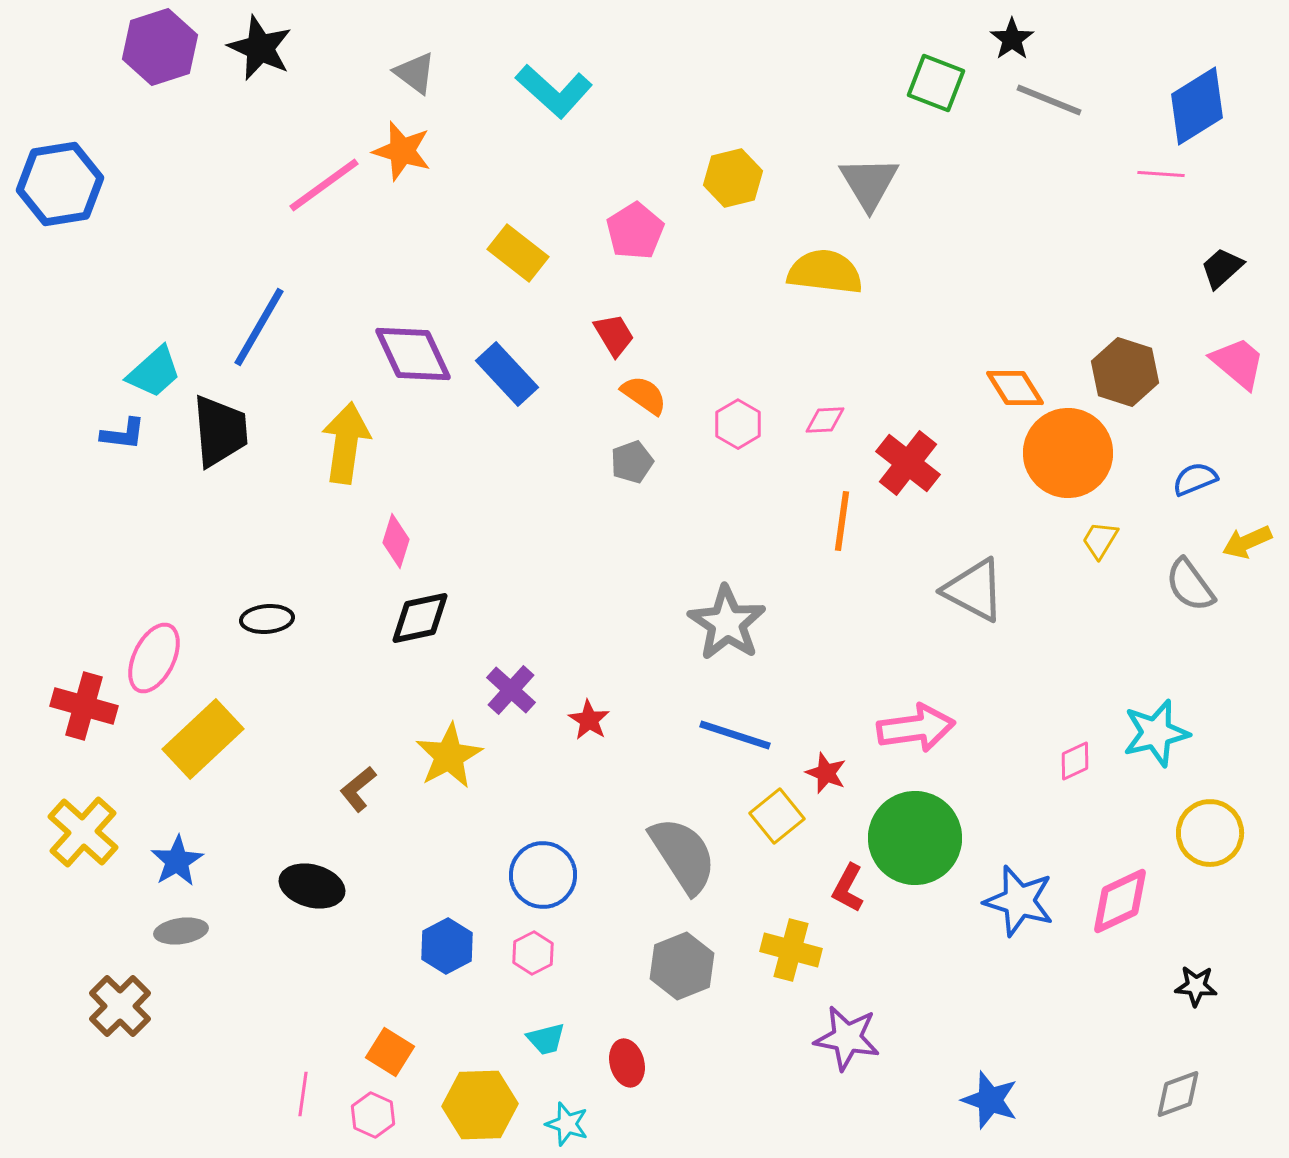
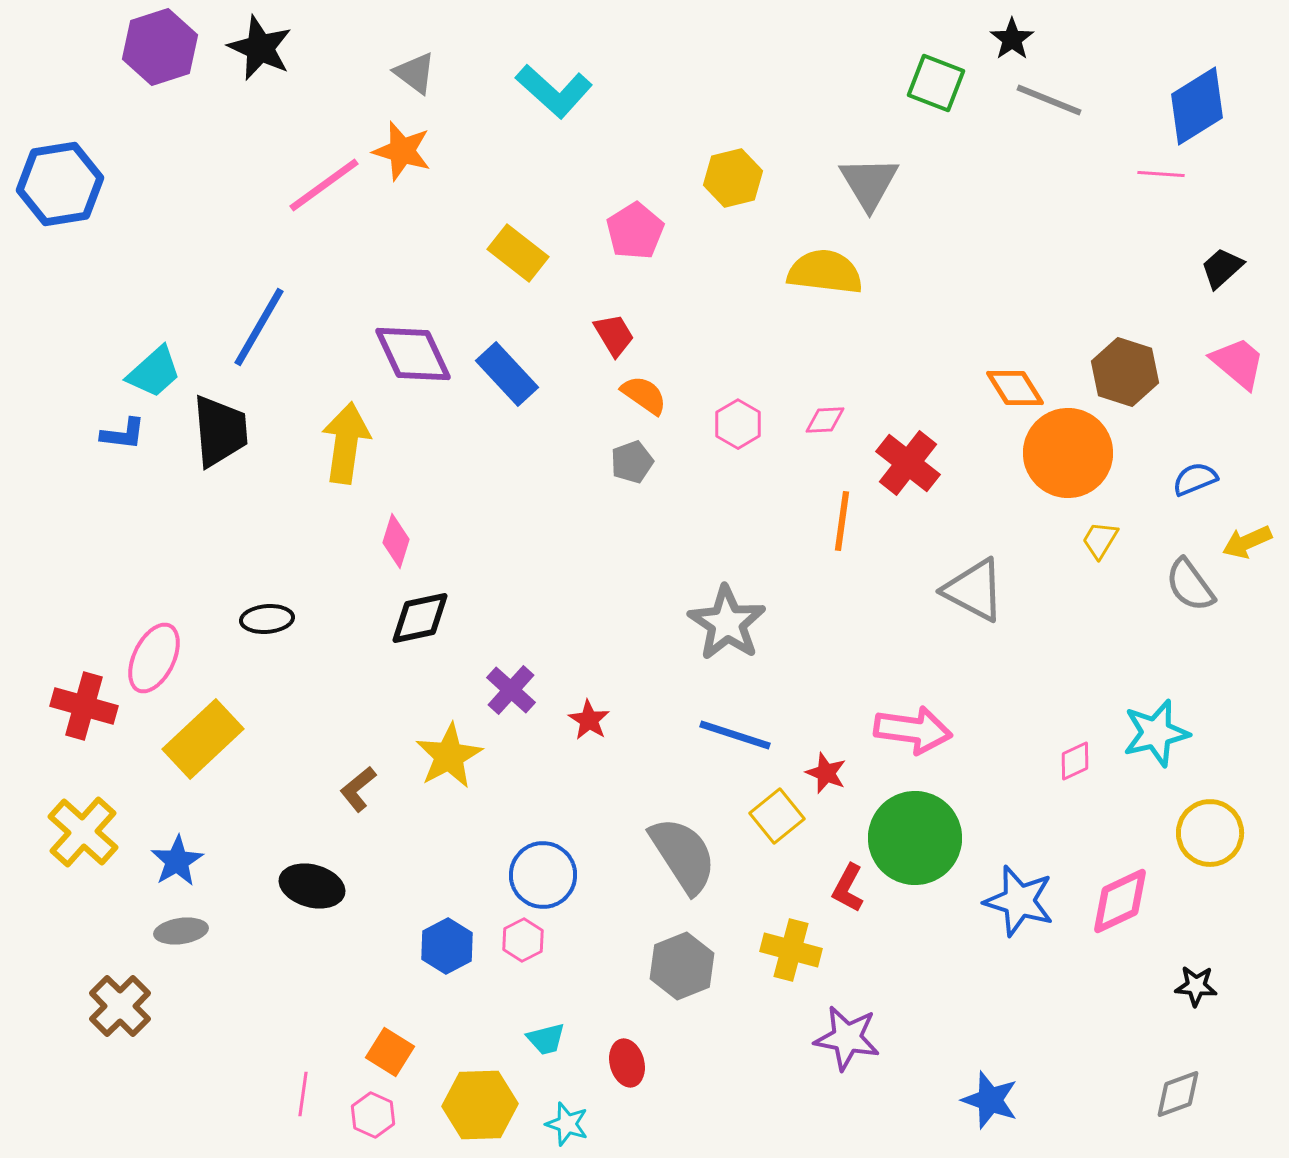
pink arrow at (916, 728): moved 3 px left, 2 px down; rotated 16 degrees clockwise
pink hexagon at (533, 953): moved 10 px left, 13 px up
